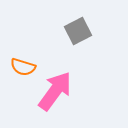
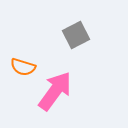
gray square: moved 2 px left, 4 px down
